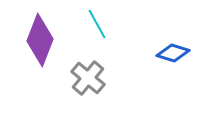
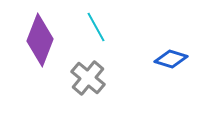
cyan line: moved 1 px left, 3 px down
blue diamond: moved 2 px left, 6 px down
